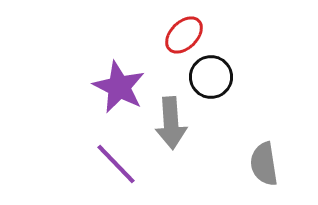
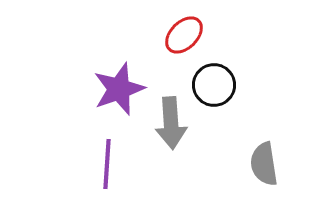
black circle: moved 3 px right, 8 px down
purple star: moved 2 px down; rotated 26 degrees clockwise
purple line: moved 9 px left; rotated 48 degrees clockwise
